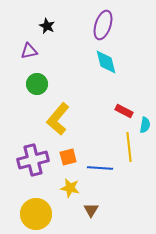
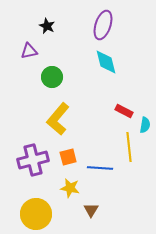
green circle: moved 15 px right, 7 px up
